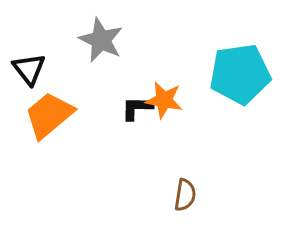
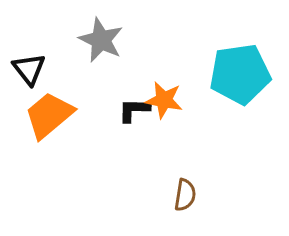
black L-shape: moved 3 px left, 2 px down
